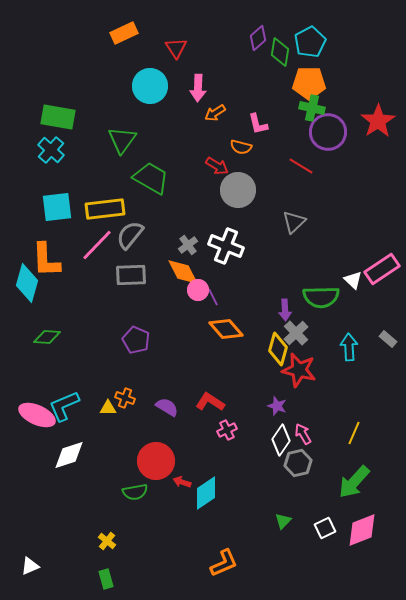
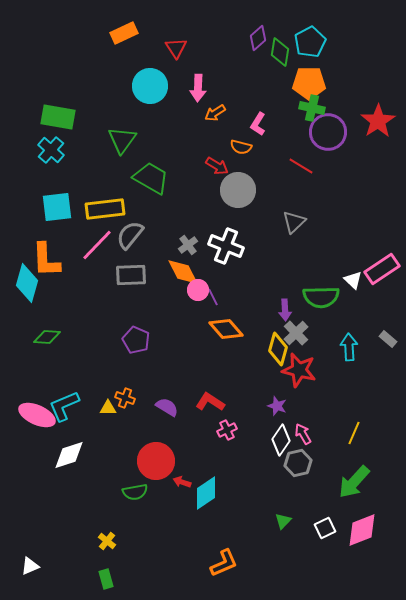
pink L-shape at (258, 124): rotated 45 degrees clockwise
